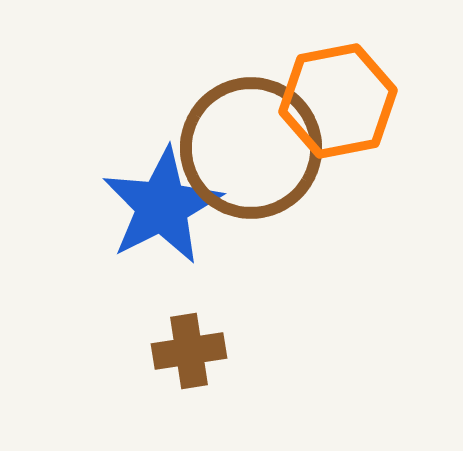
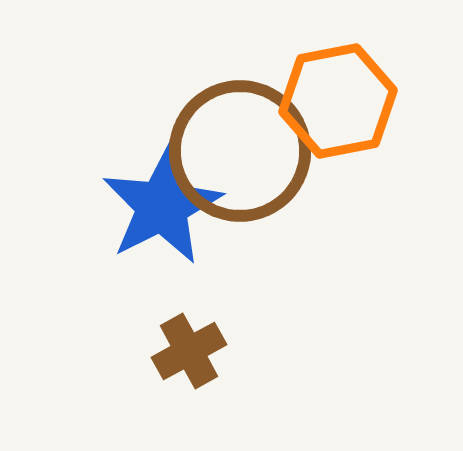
brown circle: moved 11 px left, 3 px down
brown cross: rotated 20 degrees counterclockwise
